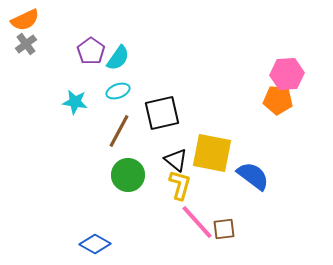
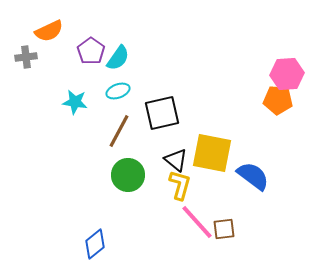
orange semicircle: moved 24 px right, 11 px down
gray cross: moved 13 px down; rotated 30 degrees clockwise
blue diamond: rotated 68 degrees counterclockwise
